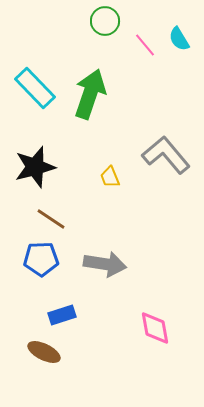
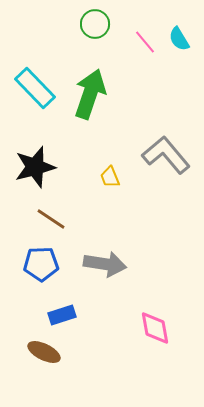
green circle: moved 10 px left, 3 px down
pink line: moved 3 px up
blue pentagon: moved 5 px down
